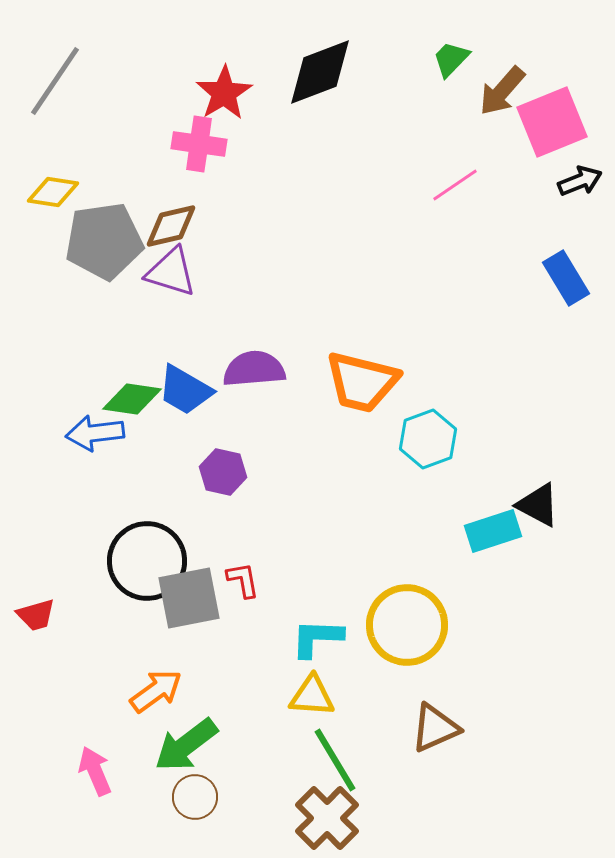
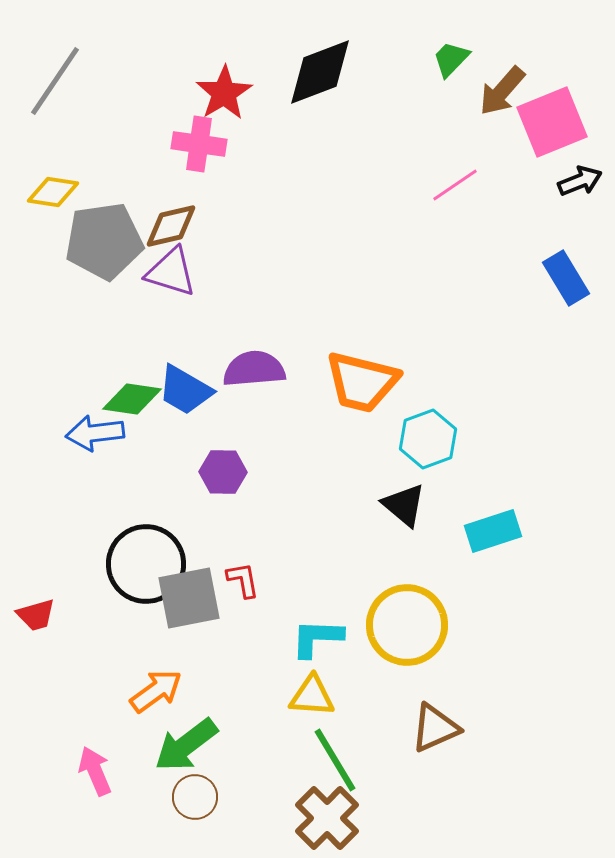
purple hexagon: rotated 12 degrees counterclockwise
black triangle: moved 134 px left; rotated 12 degrees clockwise
black circle: moved 1 px left, 3 px down
